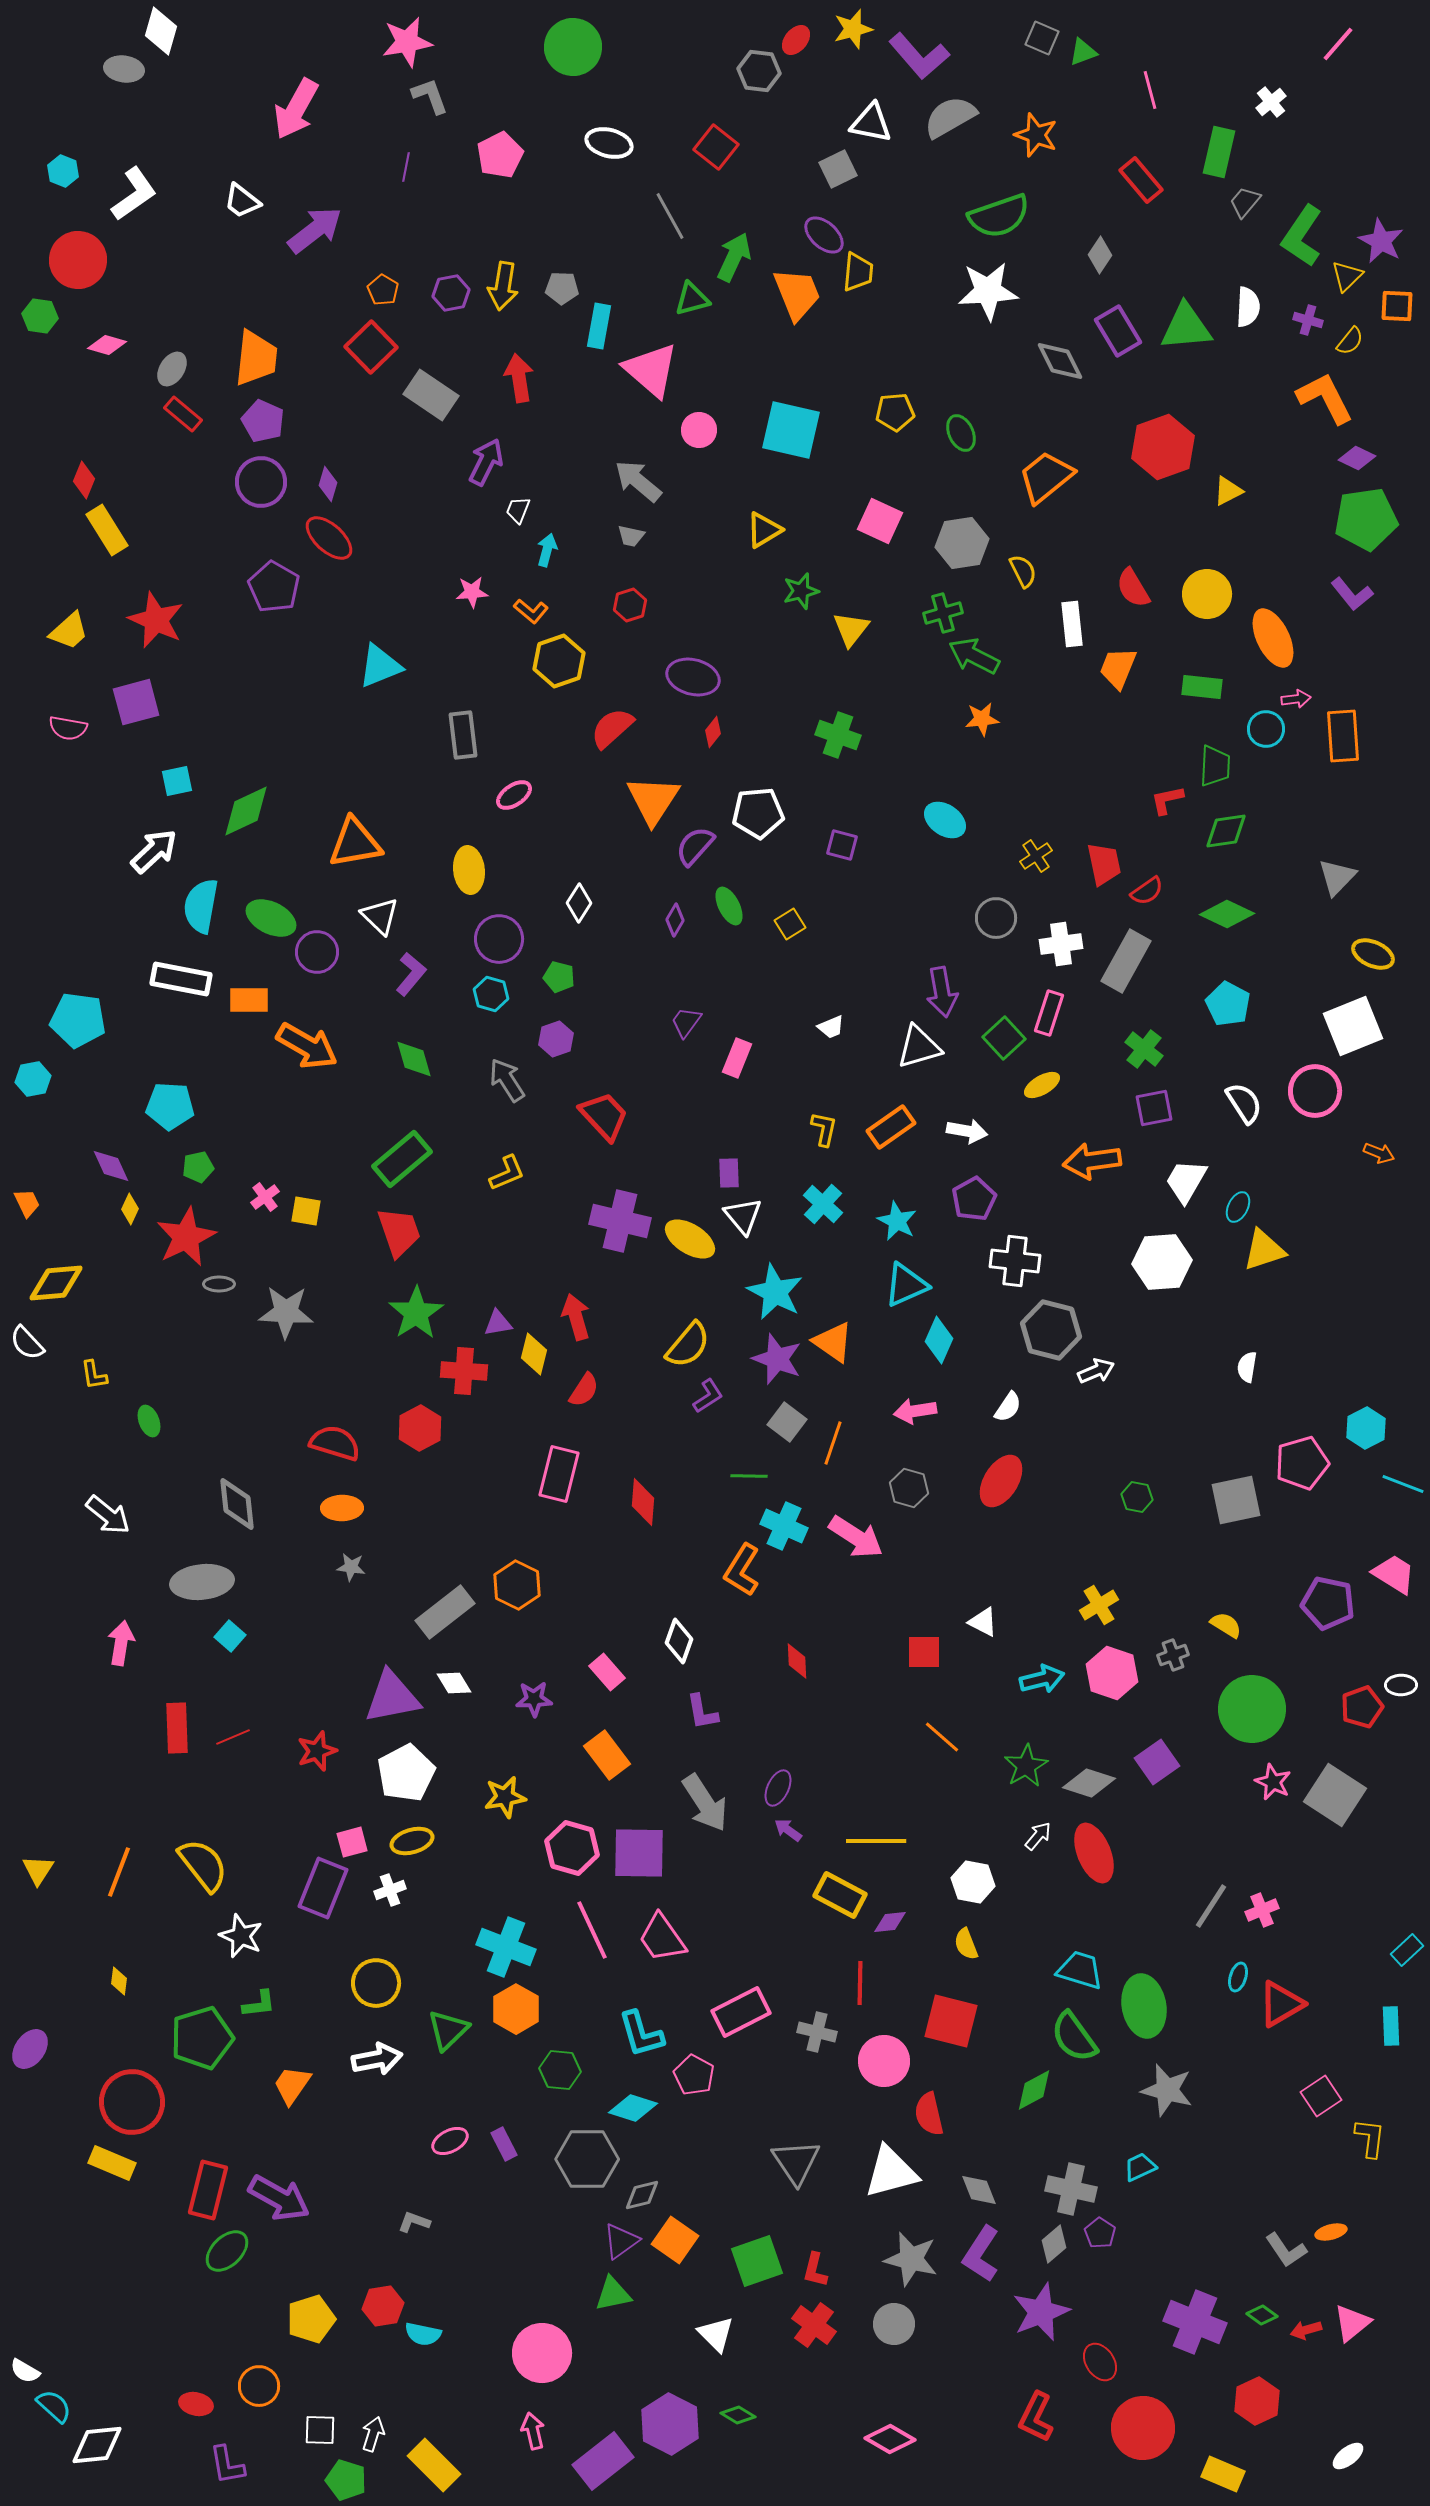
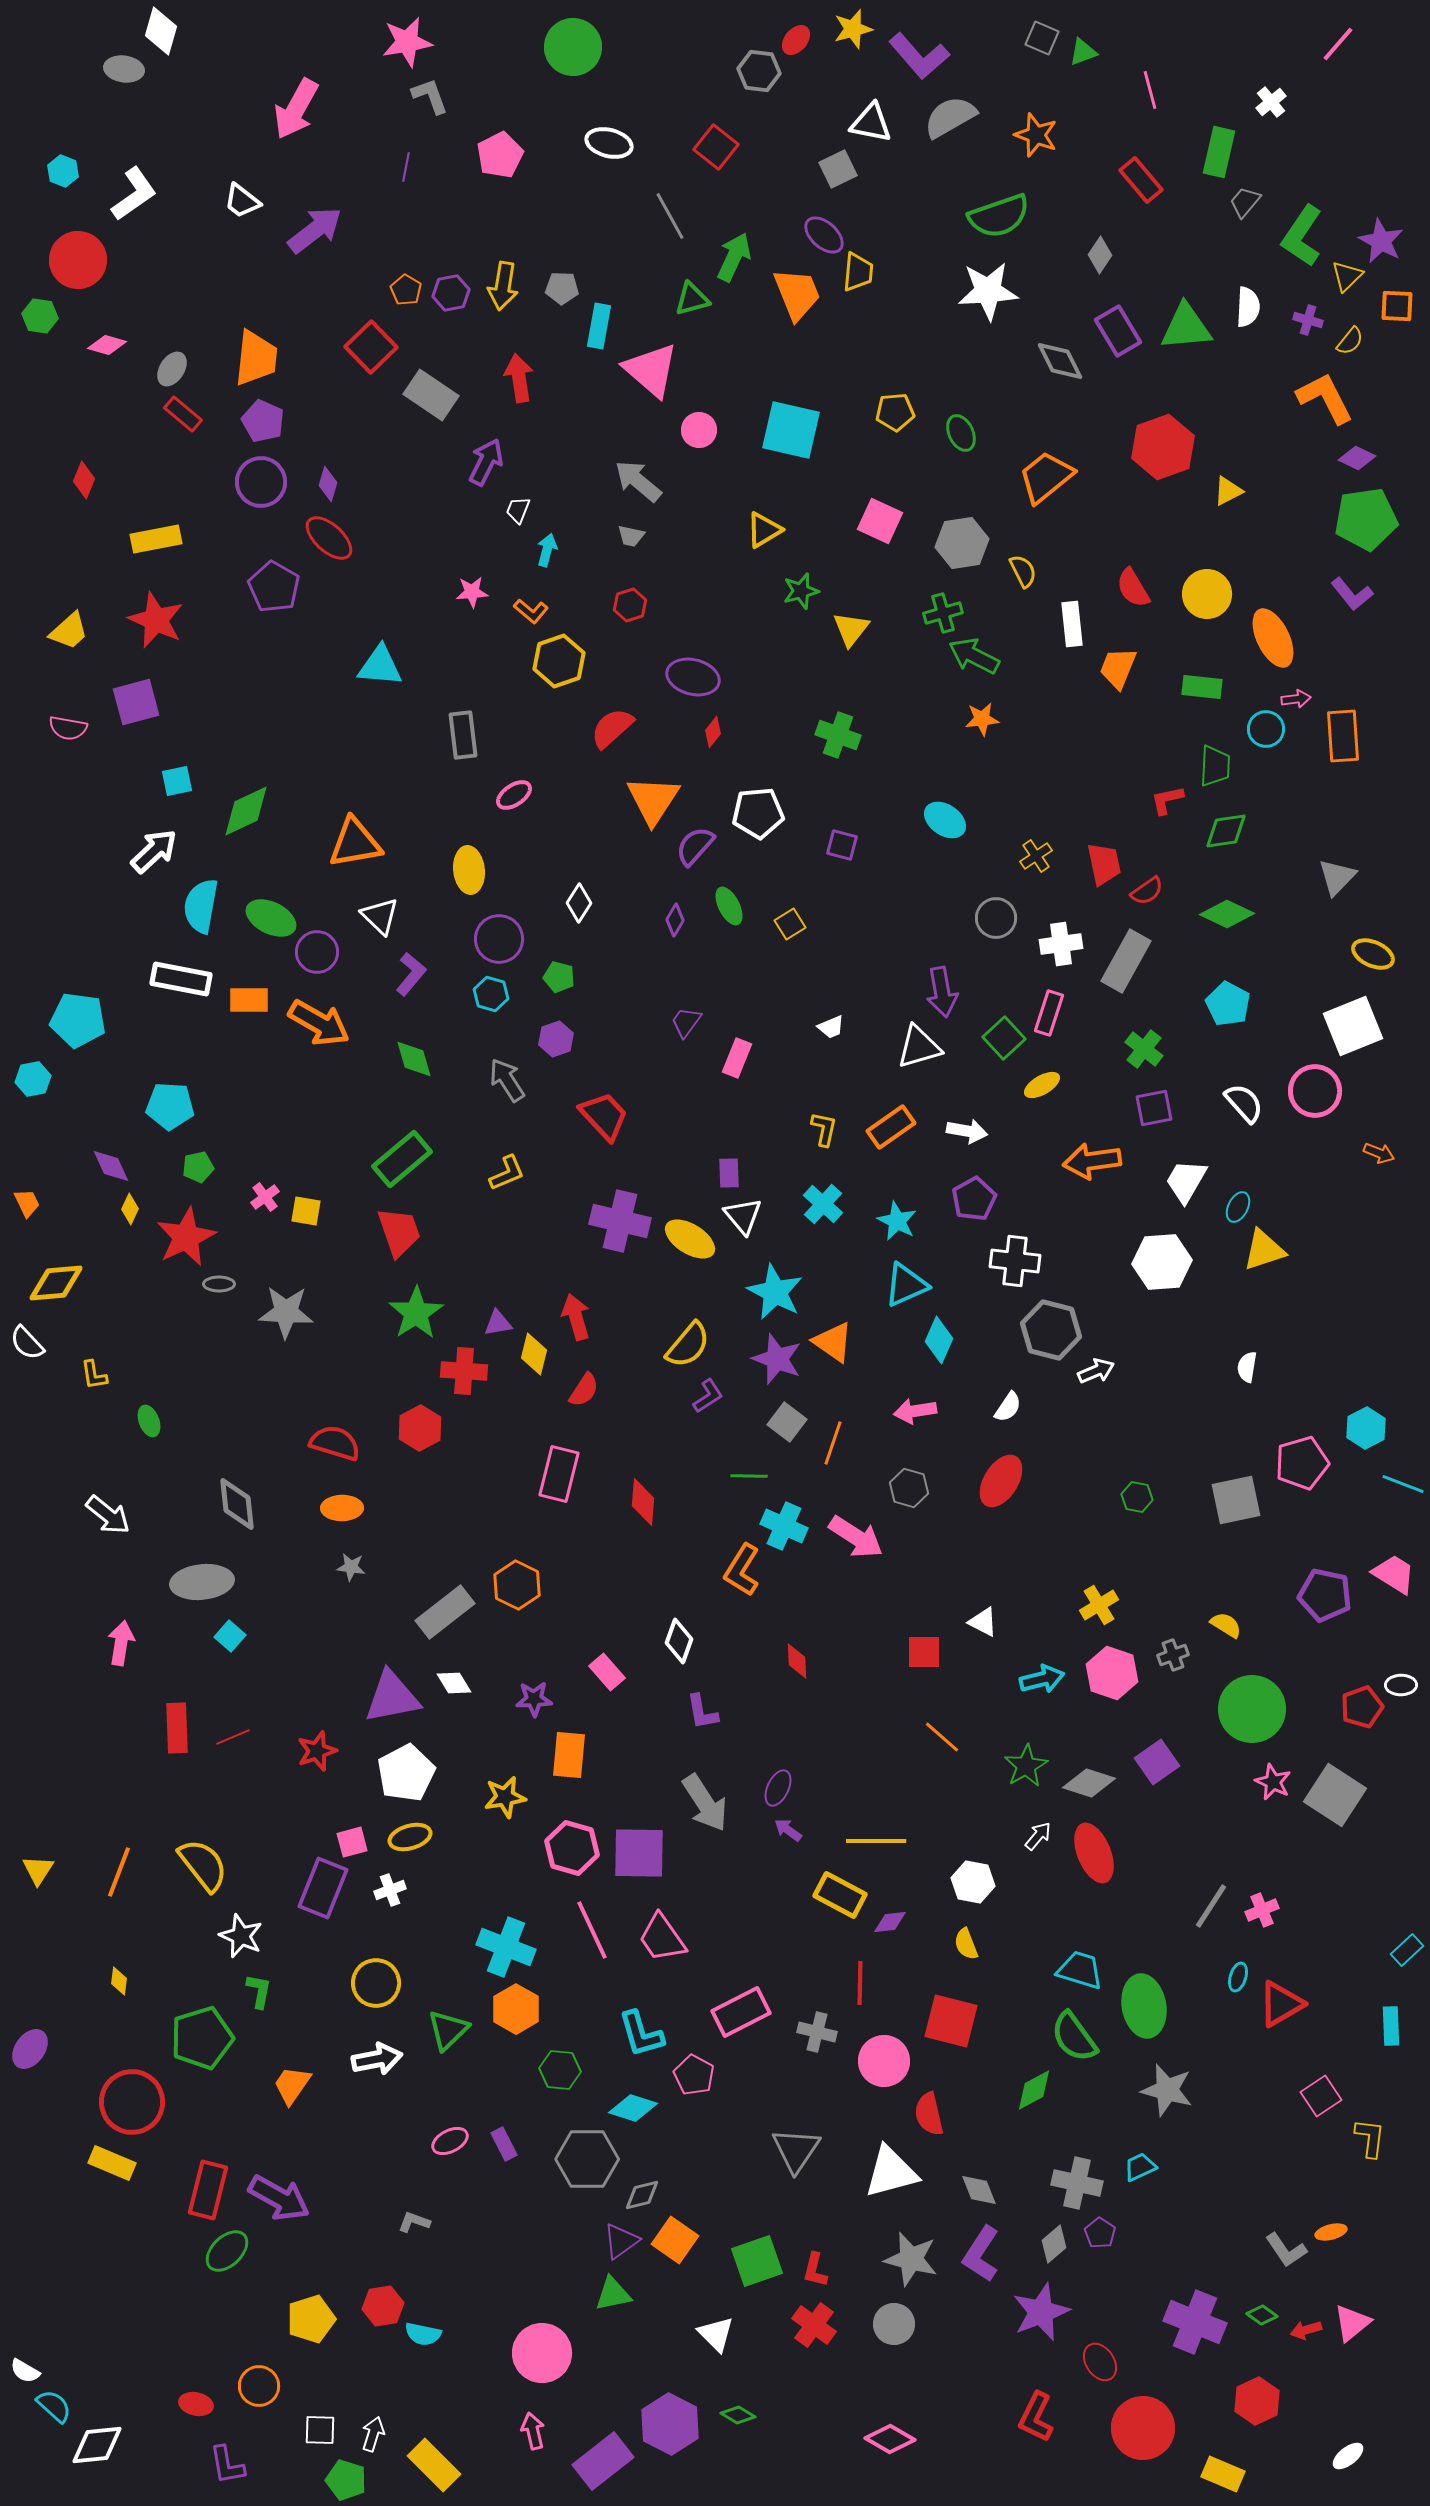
orange pentagon at (383, 290): moved 23 px right
yellow rectangle at (107, 530): moved 49 px right, 9 px down; rotated 69 degrees counterclockwise
cyan triangle at (380, 666): rotated 27 degrees clockwise
orange arrow at (307, 1046): moved 12 px right, 23 px up
white semicircle at (1244, 1103): rotated 9 degrees counterclockwise
purple pentagon at (1328, 1603): moved 3 px left, 8 px up
orange rectangle at (607, 1755): moved 38 px left; rotated 42 degrees clockwise
yellow ellipse at (412, 1841): moved 2 px left, 4 px up
green L-shape at (259, 2004): moved 13 px up; rotated 72 degrees counterclockwise
gray triangle at (796, 2162): moved 12 px up; rotated 8 degrees clockwise
gray cross at (1071, 2189): moved 6 px right, 6 px up
